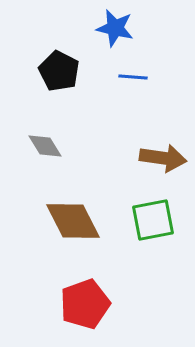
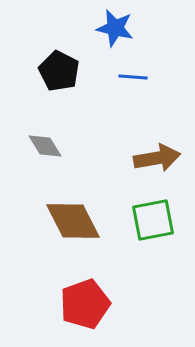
brown arrow: moved 6 px left; rotated 18 degrees counterclockwise
